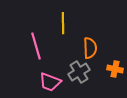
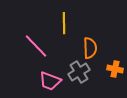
yellow line: moved 1 px right
pink line: rotated 28 degrees counterclockwise
pink trapezoid: moved 1 px up
